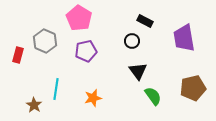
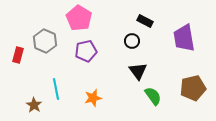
cyan line: rotated 20 degrees counterclockwise
